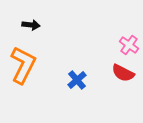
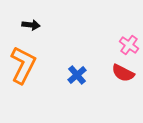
blue cross: moved 5 px up
